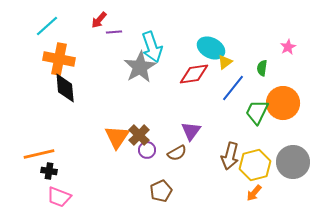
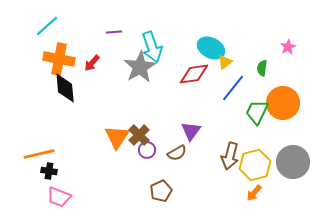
red arrow: moved 7 px left, 43 px down
